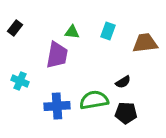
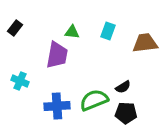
black semicircle: moved 5 px down
green semicircle: rotated 12 degrees counterclockwise
